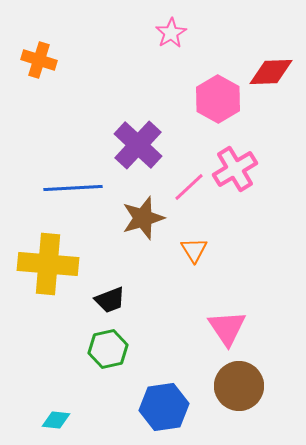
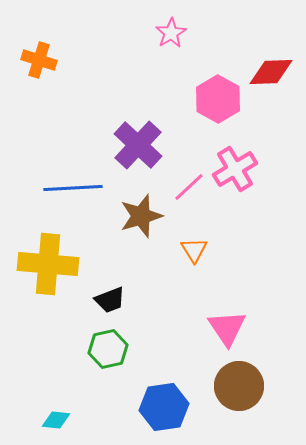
brown star: moved 2 px left, 2 px up
